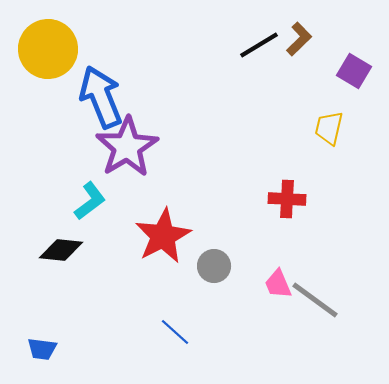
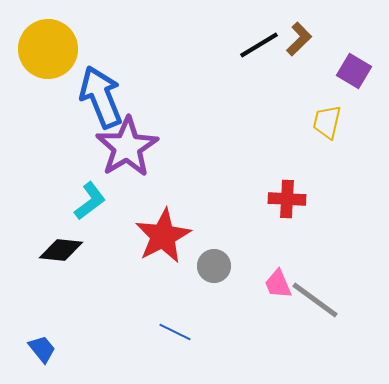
yellow trapezoid: moved 2 px left, 6 px up
blue line: rotated 16 degrees counterclockwise
blue trapezoid: rotated 136 degrees counterclockwise
